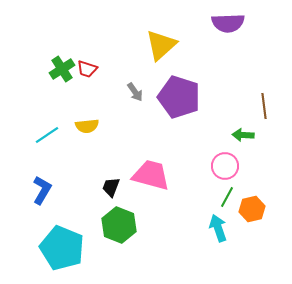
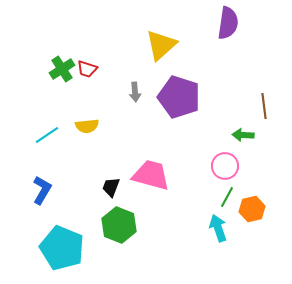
purple semicircle: rotated 80 degrees counterclockwise
gray arrow: rotated 30 degrees clockwise
